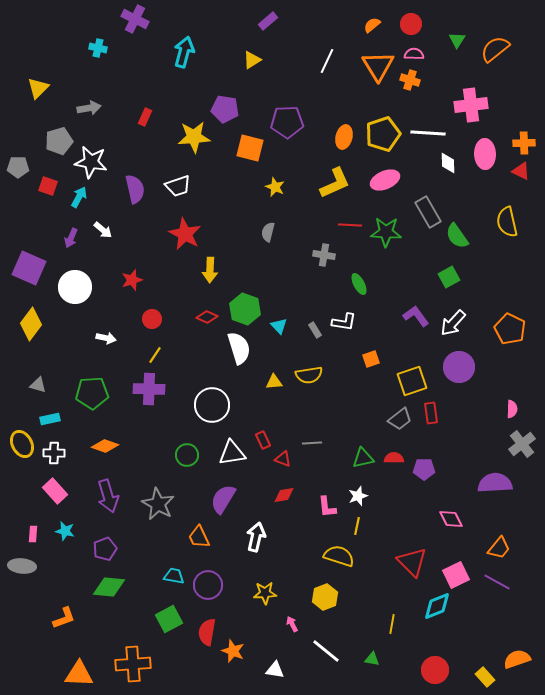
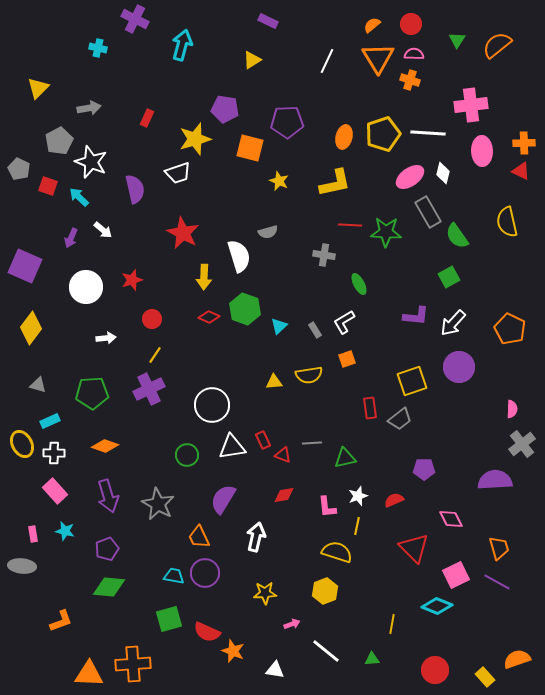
purple rectangle at (268, 21): rotated 66 degrees clockwise
orange semicircle at (495, 49): moved 2 px right, 4 px up
cyan arrow at (184, 52): moved 2 px left, 7 px up
orange triangle at (378, 66): moved 8 px up
red rectangle at (145, 117): moved 2 px right, 1 px down
yellow star at (194, 137): moved 1 px right, 2 px down; rotated 12 degrees counterclockwise
gray pentagon at (59, 141): rotated 12 degrees counterclockwise
pink ellipse at (485, 154): moved 3 px left, 3 px up
white star at (91, 162): rotated 12 degrees clockwise
white diamond at (448, 163): moved 5 px left, 10 px down; rotated 15 degrees clockwise
gray pentagon at (18, 167): moved 1 px right, 2 px down; rotated 25 degrees clockwise
pink ellipse at (385, 180): moved 25 px right, 3 px up; rotated 12 degrees counterclockwise
yellow L-shape at (335, 183): rotated 12 degrees clockwise
white trapezoid at (178, 186): moved 13 px up
yellow star at (275, 187): moved 4 px right, 6 px up
cyan arrow at (79, 197): rotated 75 degrees counterclockwise
gray semicircle at (268, 232): rotated 120 degrees counterclockwise
red star at (185, 234): moved 2 px left, 1 px up
purple square at (29, 268): moved 4 px left, 2 px up
yellow arrow at (210, 270): moved 6 px left, 7 px down
white circle at (75, 287): moved 11 px right
purple L-shape at (416, 316): rotated 132 degrees clockwise
red diamond at (207, 317): moved 2 px right
white L-shape at (344, 322): rotated 140 degrees clockwise
yellow diamond at (31, 324): moved 4 px down
cyan triangle at (279, 326): rotated 30 degrees clockwise
white arrow at (106, 338): rotated 18 degrees counterclockwise
white semicircle at (239, 348): moved 92 px up
orange square at (371, 359): moved 24 px left
purple cross at (149, 389): rotated 28 degrees counterclockwise
red rectangle at (431, 413): moved 61 px left, 5 px up
cyan rectangle at (50, 419): moved 2 px down; rotated 12 degrees counterclockwise
white triangle at (232, 453): moved 6 px up
green triangle at (363, 458): moved 18 px left
red semicircle at (394, 458): moved 42 px down; rotated 24 degrees counterclockwise
red triangle at (283, 459): moved 4 px up
purple semicircle at (495, 483): moved 3 px up
pink rectangle at (33, 534): rotated 14 degrees counterclockwise
orange trapezoid at (499, 548): rotated 55 degrees counterclockwise
purple pentagon at (105, 549): moved 2 px right
yellow semicircle at (339, 556): moved 2 px left, 4 px up
red triangle at (412, 562): moved 2 px right, 14 px up
purple circle at (208, 585): moved 3 px left, 12 px up
yellow hexagon at (325, 597): moved 6 px up
cyan diamond at (437, 606): rotated 44 degrees clockwise
orange L-shape at (64, 618): moved 3 px left, 3 px down
green square at (169, 619): rotated 12 degrees clockwise
pink arrow at (292, 624): rotated 98 degrees clockwise
red semicircle at (207, 632): rotated 76 degrees counterclockwise
green triangle at (372, 659): rotated 14 degrees counterclockwise
orange triangle at (79, 674): moved 10 px right
